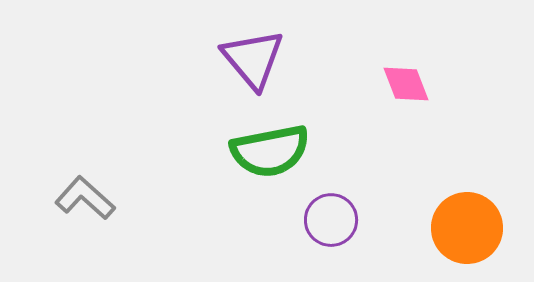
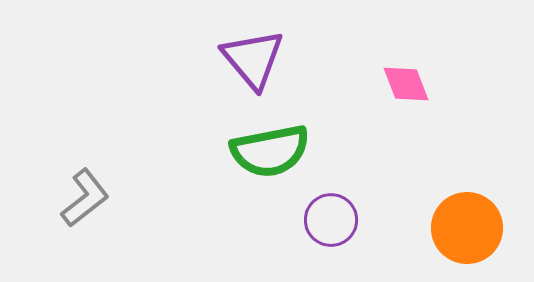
gray L-shape: rotated 100 degrees clockwise
